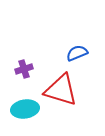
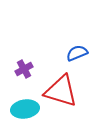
purple cross: rotated 12 degrees counterclockwise
red triangle: moved 1 px down
